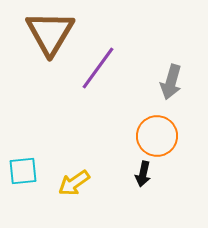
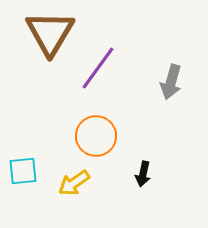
orange circle: moved 61 px left
